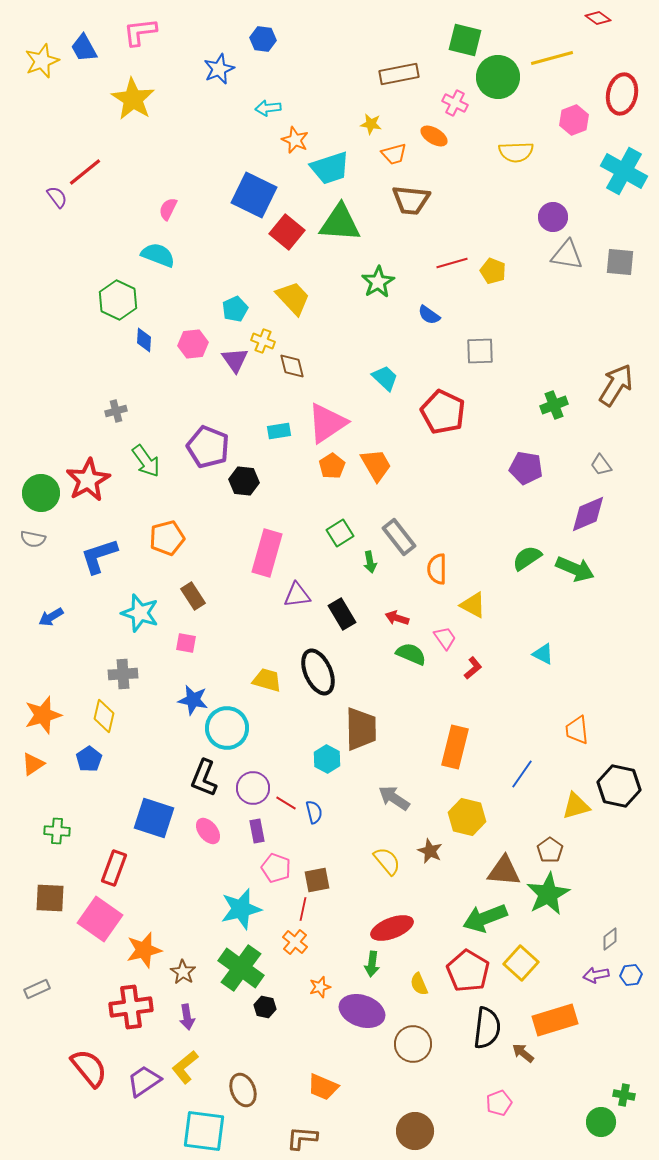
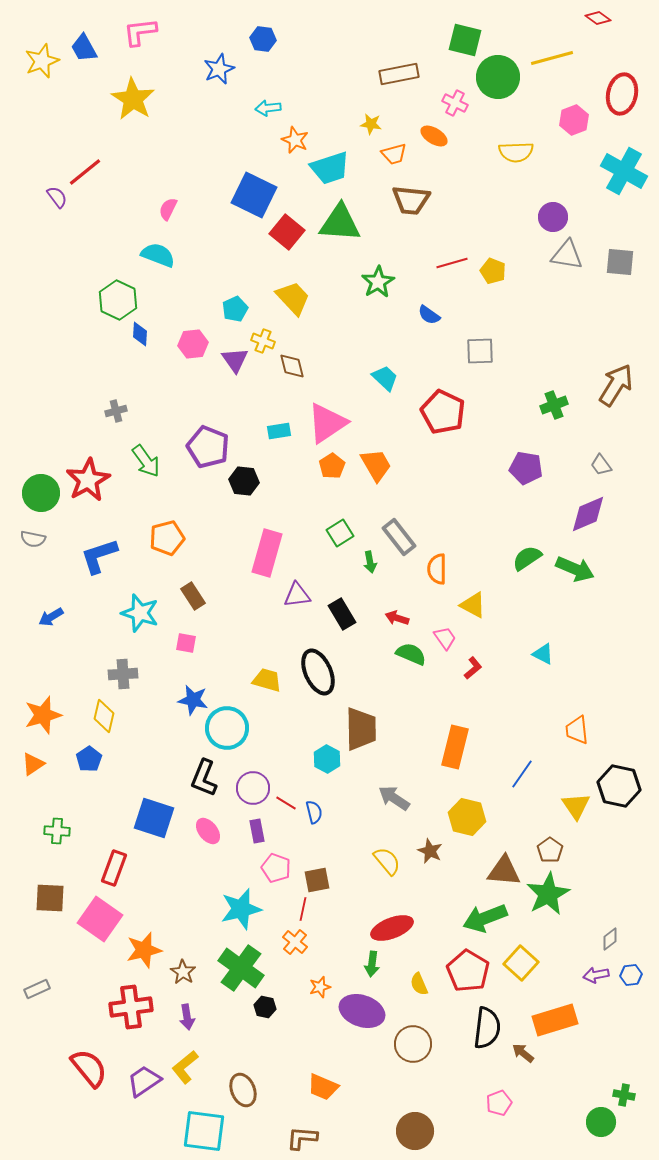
blue diamond at (144, 340): moved 4 px left, 6 px up
yellow triangle at (576, 806): rotated 48 degrees counterclockwise
